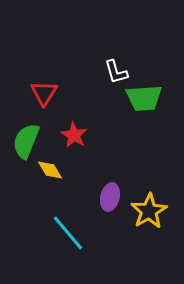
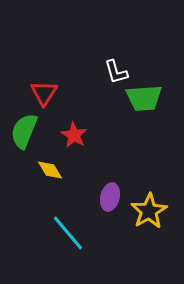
green semicircle: moved 2 px left, 10 px up
